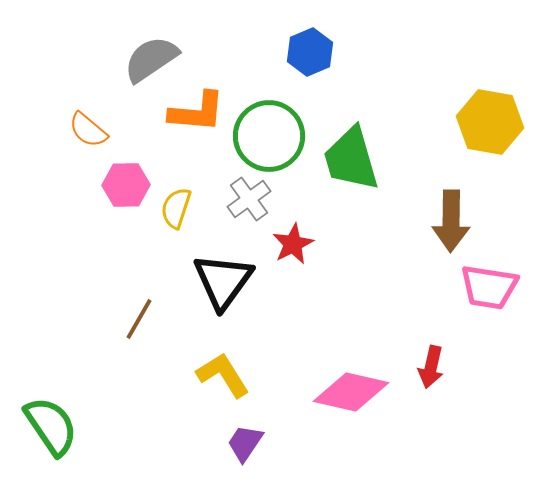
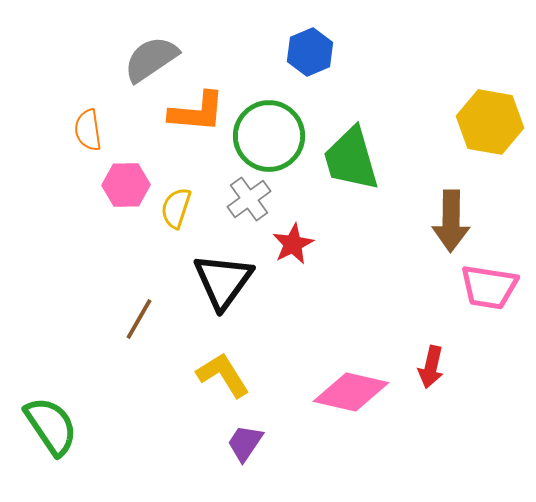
orange semicircle: rotated 42 degrees clockwise
